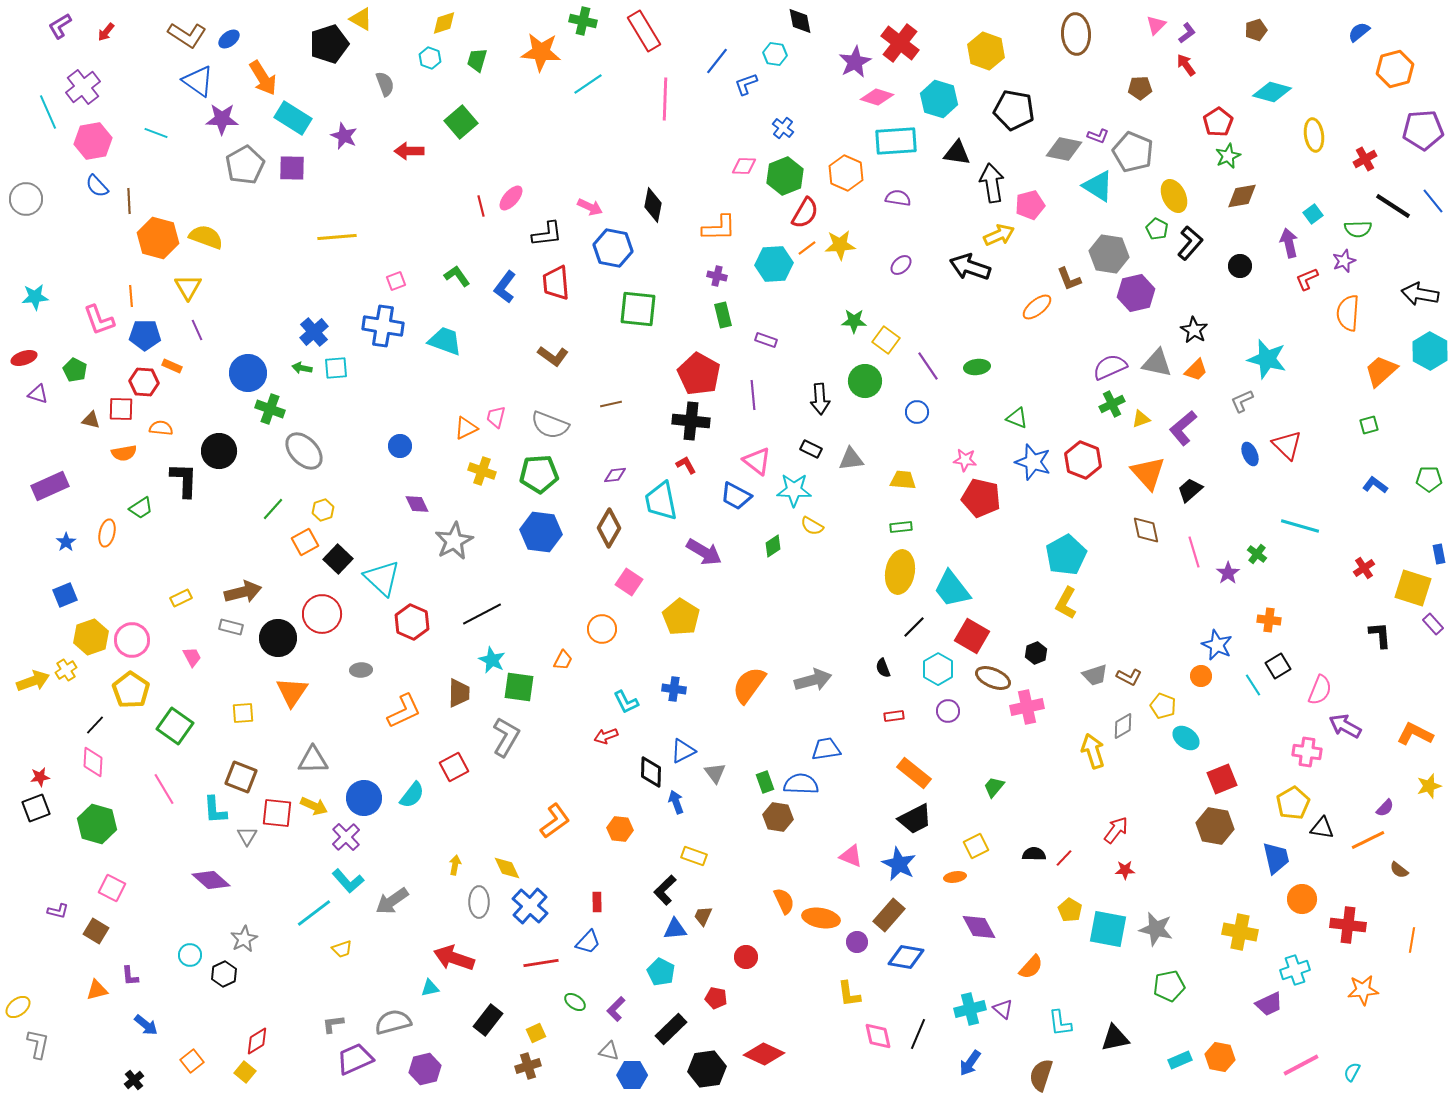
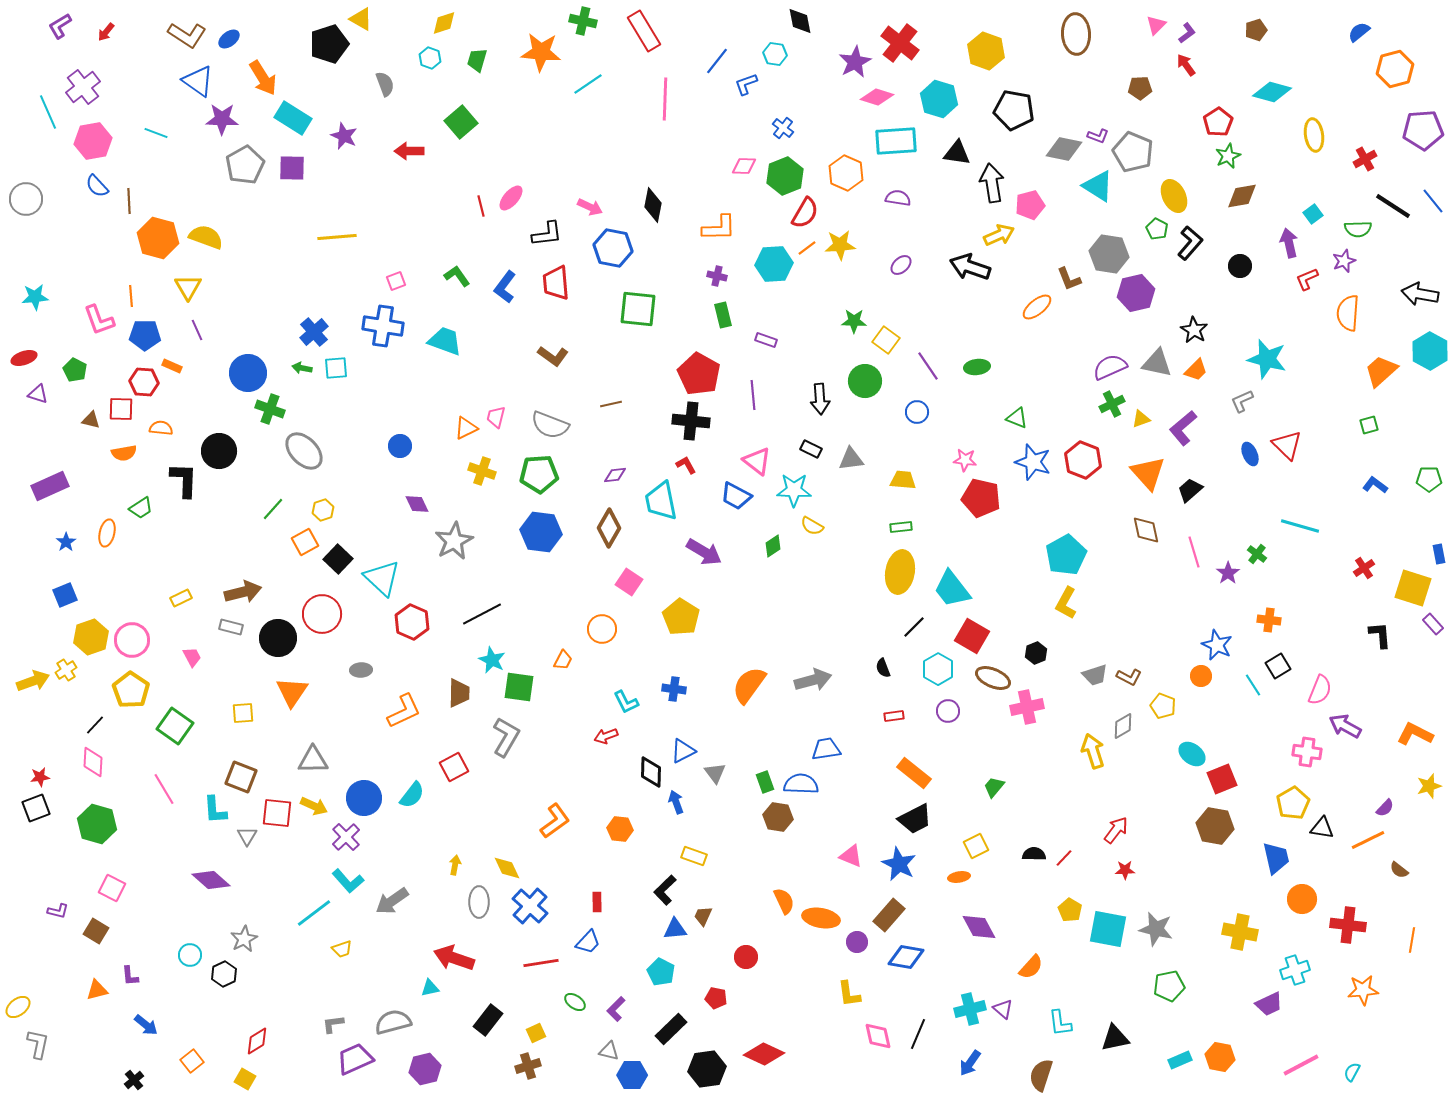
cyan ellipse at (1186, 738): moved 6 px right, 16 px down
orange ellipse at (955, 877): moved 4 px right
yellow square at (245, 1072): moved 7 px down; rotated 10 degrees counterclockwise
